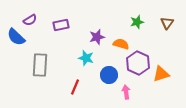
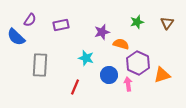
purple semicircle: rotated 24 degrees counterclockwise
purple star: moved 5 px right, 5 px up
orange triangle: moved 1 px right, 1 px down
pink arrow: moved 2 px right, 8 px up
